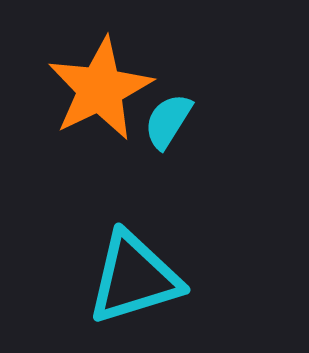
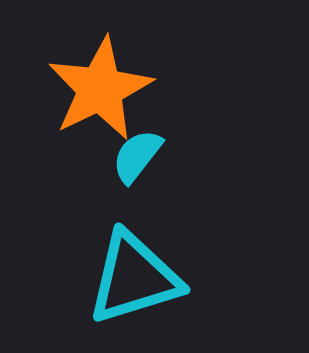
cyan semicircle: moved 31 px left, 35 px down; rotated 6 degrees clockwise
